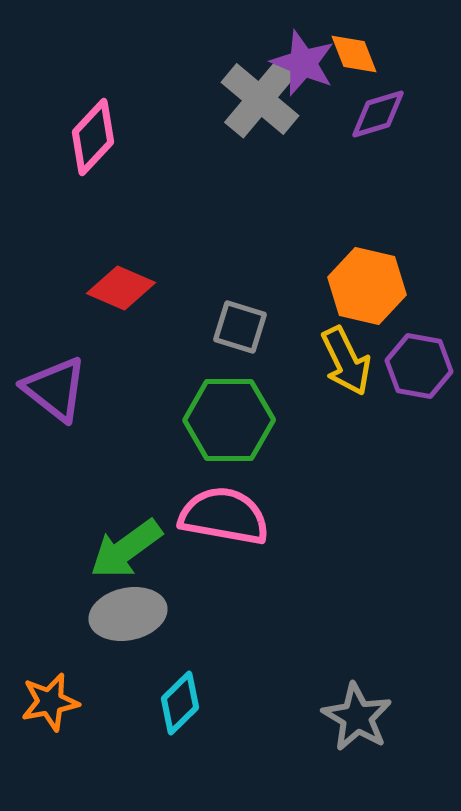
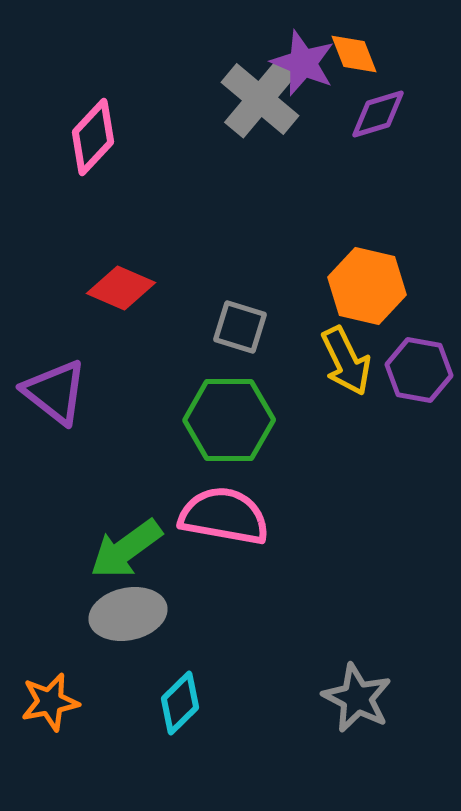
purple hexagon: moved 4 px down
purple triangle: moved 3 px down
gray star: moved 19 px up; rotated 4 degrees counterclockwise
